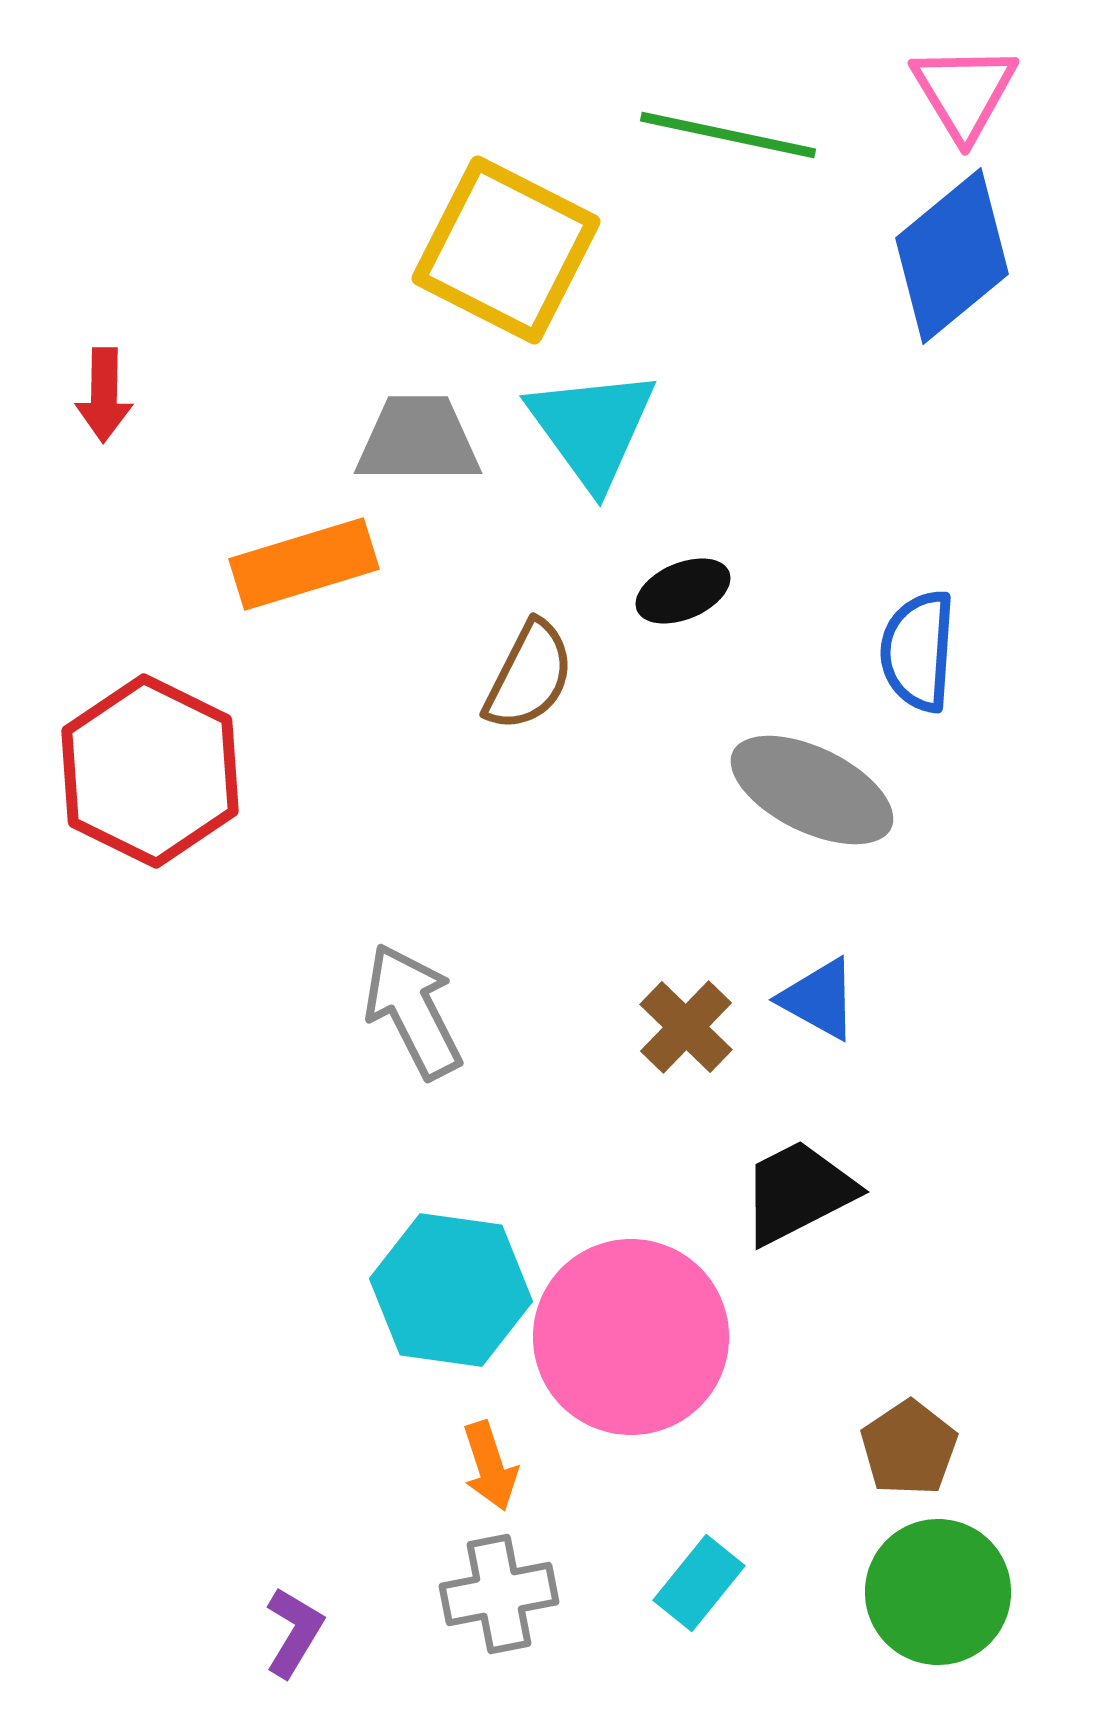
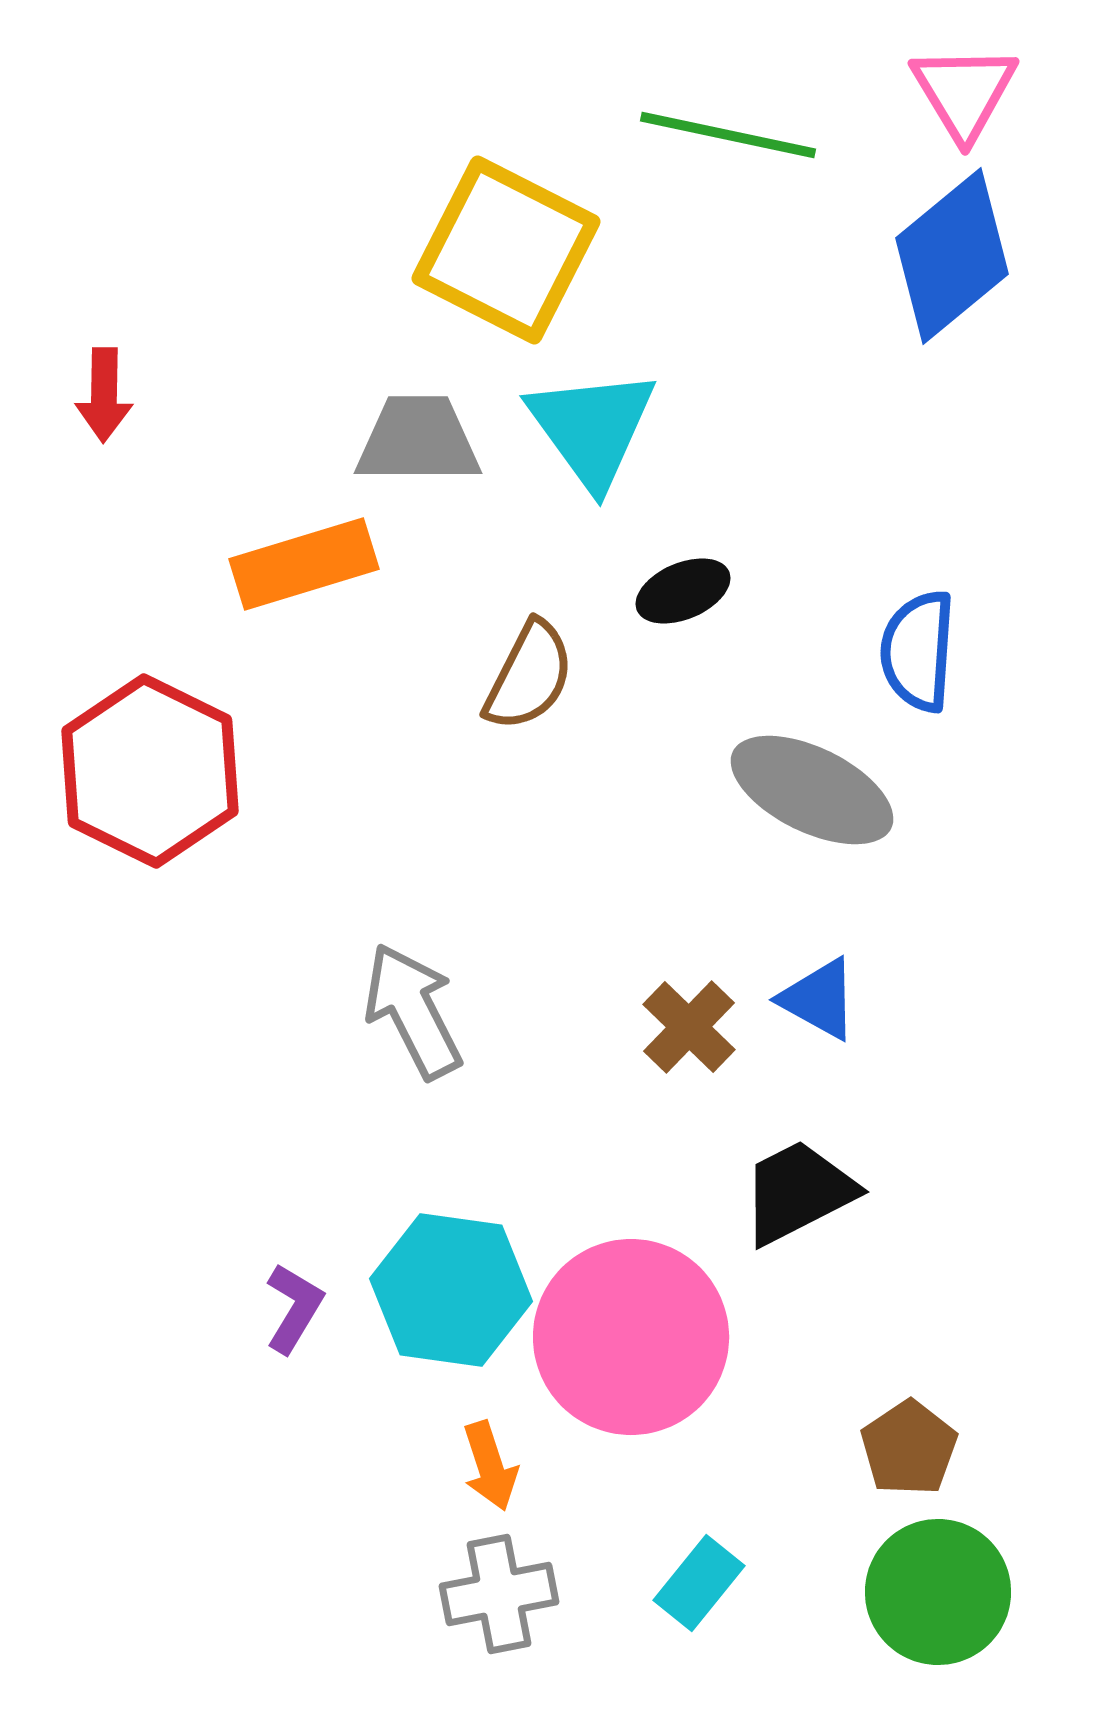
brown cross: moved 3 px right
purple L-shape: moved 324 px up
